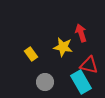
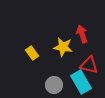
red arrow: moved 1 px right, 1 px down
yellow rectangle: moved 1 px right, 1 px up
gray circle: moved 9 px right, 3 px down
